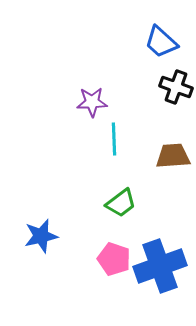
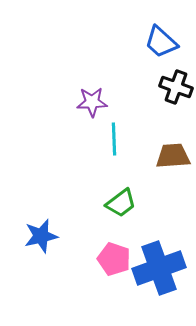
blue cross: moved 1 px left, 2 px down
